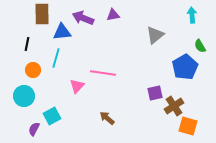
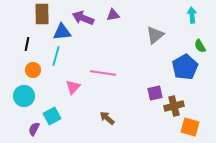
cyan line: moved 2 px up
pink triangle: moved 4 px left, 1 px down
brown cross: rotated 18 degrees clockwise
orange square: moved 2 px right, 1 px down
